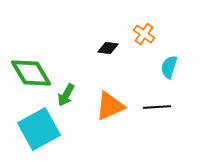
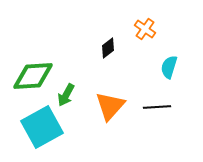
orange cross: moved 1 px right, 5 px up
black diamond: rotated 45 degrees counterclockwise
green diamond: moved 2 px right, 3 px down; rotated 63 degrees counterclockwise
orange triangle: rotated 24 degrees counterclockwise
cyan square: moved 3 px right, 2 px up
